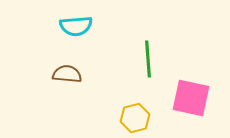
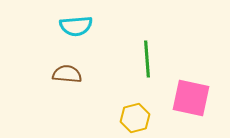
green line: moved 1 px left
